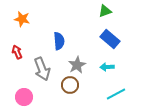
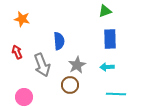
blue rectangle: rotated 48 degrees clockwise
gray arrow: moved 4 px up
cyan line: rotated 30 degrees clockwise
